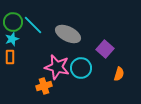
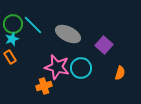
green circle: moved 2 px down
purple square: moved 1 px left, 4 px up
orange rectangle: rotated 32 degrees counterclockwise
orange semicircle: moved 1 px right, 1 px up
